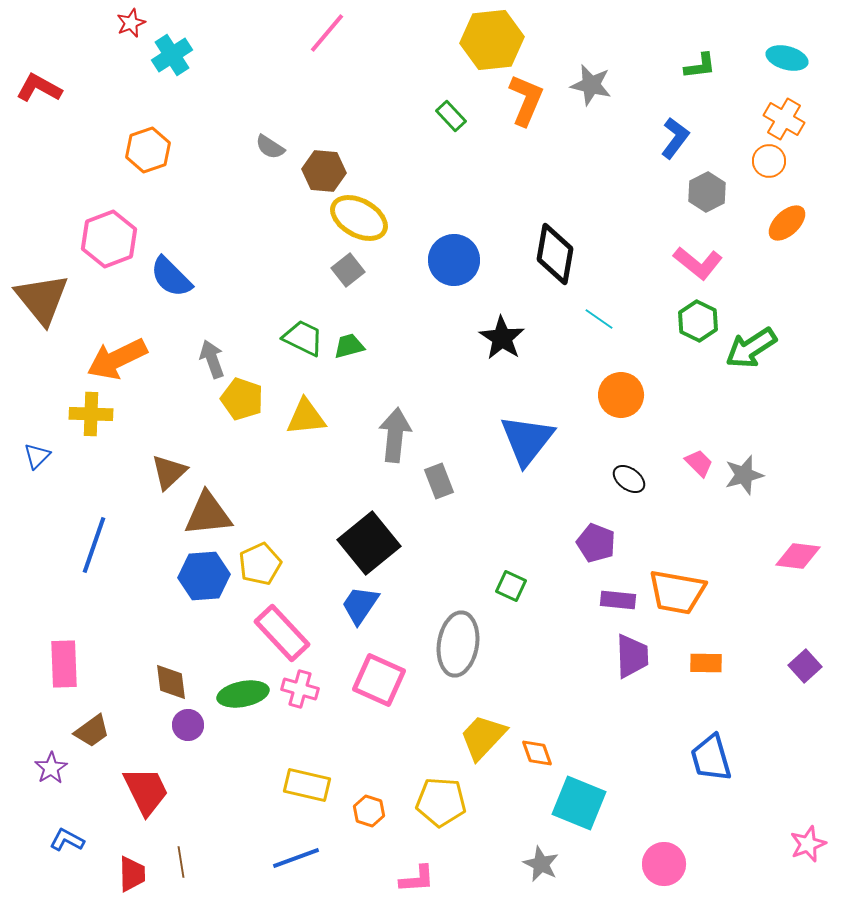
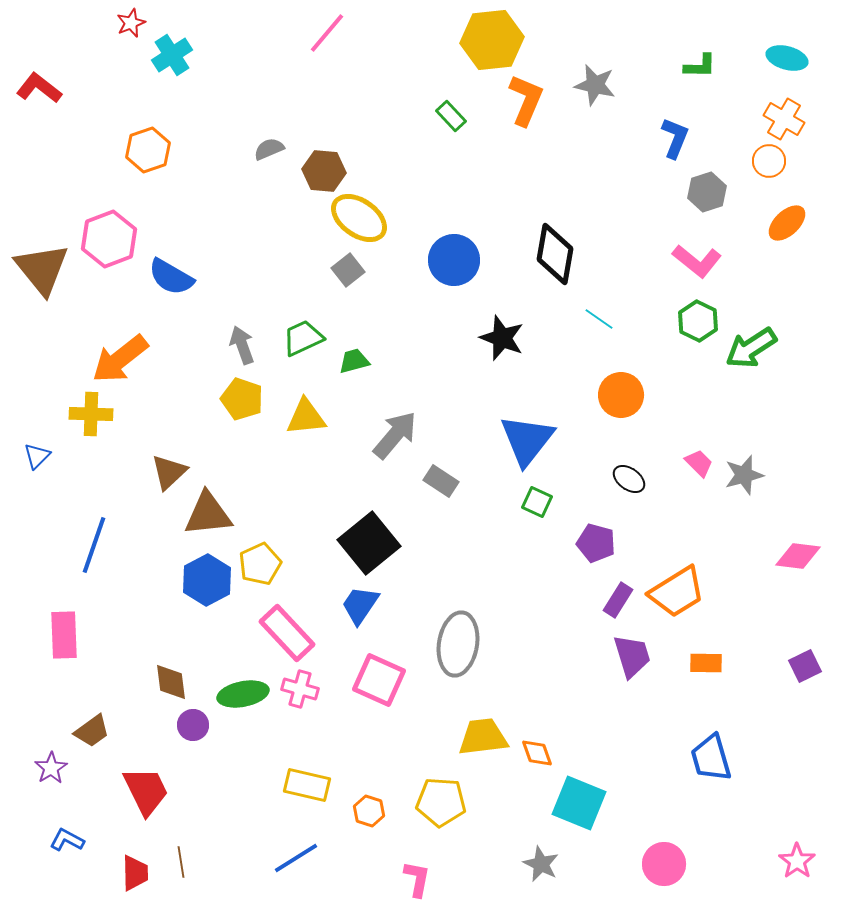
green L-shape at (700, 66): rotated 8 degrees clockwise
gray star at (591, 85): moved 4 px right
red L-shape at (39, 88): rotated 9 degrees clockwise
blue L-shape at (675, 138): rotated 15 degrees counterclockwise
gray semicircle at (270, 147): moved 1 px left, 2 px down; rotated 124 degrees clockwise
gray hexagon at (707, 192): rotated 9 degrees clockwise
yellow ellipse at (359, 218): rotated 6 degrees clockwise
pink L-shape at (698, 263): moved 1 px left, 2 px up
blue semicircle at (171, 277): rotated 15 degrees counterclockwise
brown triangle at (42, 299): moved 30 px up
green trapezoid at (303, 338): rotated 51 degrees counterclockwise
black star at (502, 338): rotated 12 degrees counterclockwise
green trapezoid at (349, 346): moved 5 px right, 15 px down
orange arrow at (117, 359): moved 3 px right; rotated 12 degrees counterclockwise
gray arrow at (212, 359): moved 30 px right, 14 px up
gray arrow at (395, 435): rotated 34 degrees clockwise
gray rectangle at (439, 481): moved 2 px right; rotated 36 degrees counterclockwise
purple pentagon at (596, 543): rotated 6 degrees counterclockwise
blue hexagon at (204, 576): moved 3 px right, 4 px down; rotated 24 degrees counterclockwise
green square at (511, 586): moved 26 px right, 84 px up
orange trapezoid at (677, 592): rotated 42 degrees counterclockwise
purple rectangle at (618, 600): rotated 64 degrees counterclockwise
pink rectangle at (282, 633): moved 5 px right
purple trapezoid at (632, 656): rotated 15 degrees counterclockwise
pink rectangle at (64, 664): moved 29 px up
purple square at (805, 666): rotated 16 degrees clockwise
purple circle at (188, 725): moved 5 px right
yellow trapezoid at (483, 737): rotated 40 degrees clockwise
pink star at (808, 844): moved 11 px left, 17 px down; rotated 15 degrees counterclockwise
blue line at (296, 858): rotated 12 degrees counterclockwise
red trapezoid at (132, 874): moved 3 px right, 1 px up
pink L-shape at (417, 879): rotated 75 degrees counterclockwise
